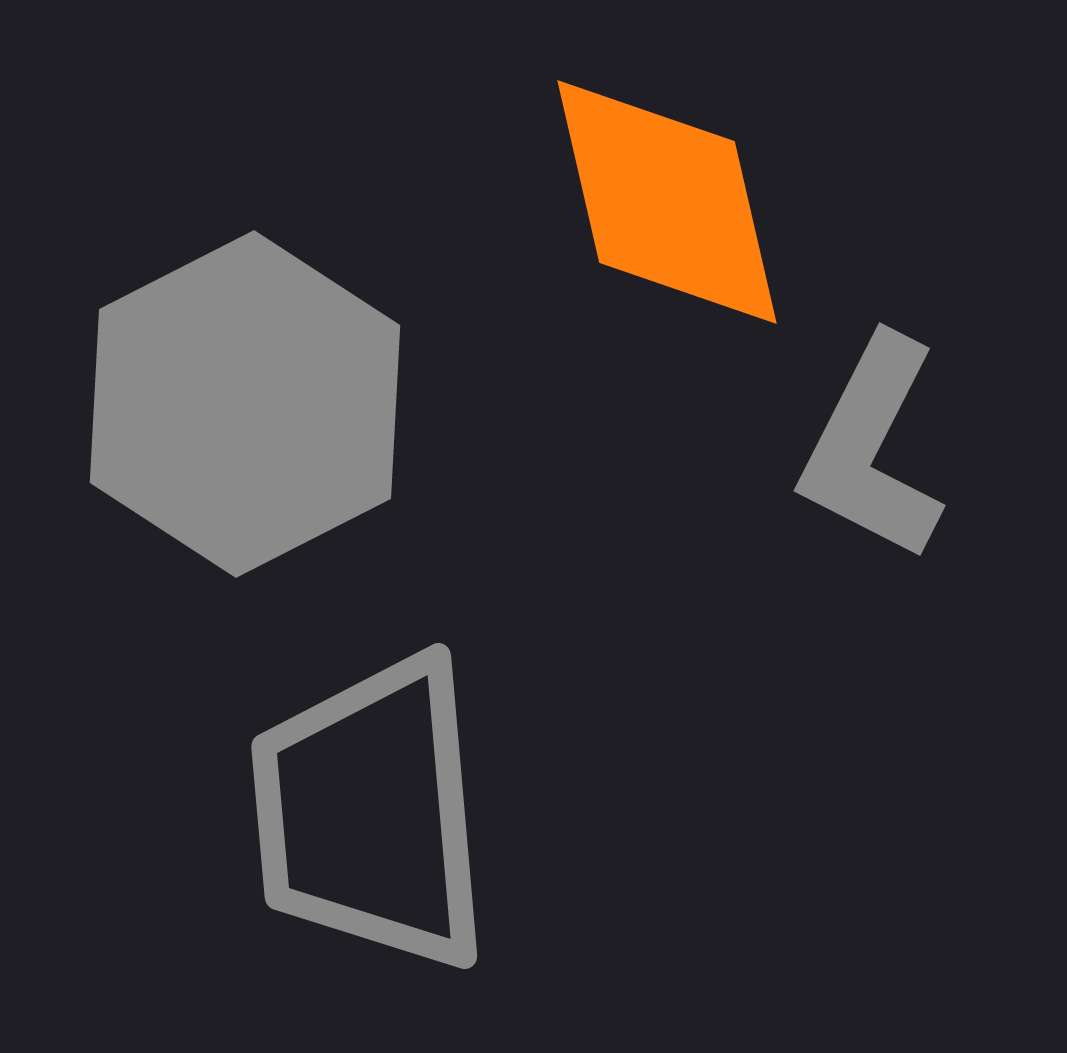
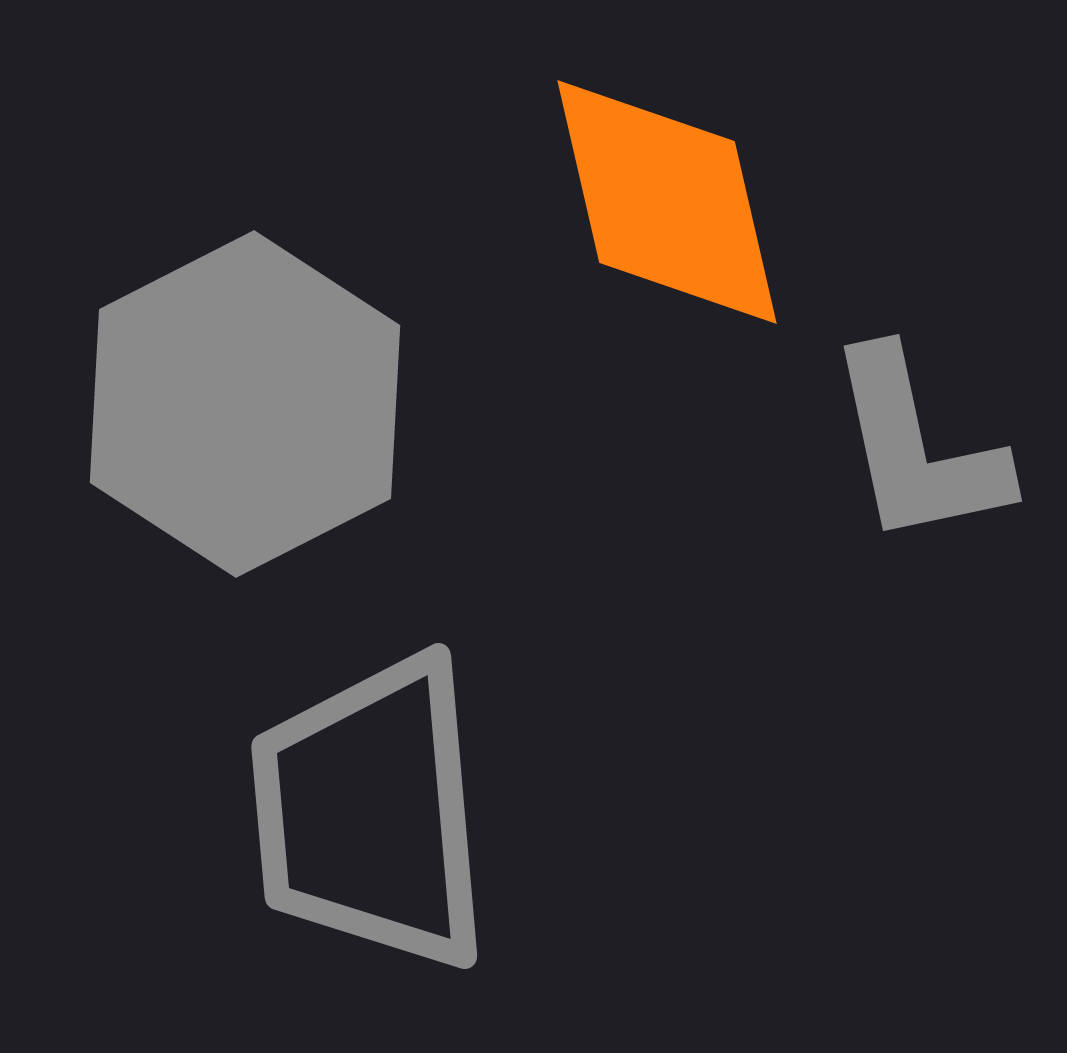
gray L-shape: moved 45 px right; rotated 39 degrees counterclockwise
